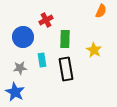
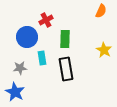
blue circle: moved 4 px right
yellow star: moved 10 px right
cyan rectangle: moved 2 px up
